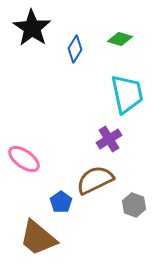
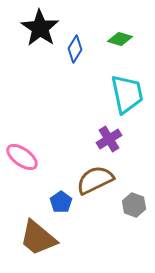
black star: moved 8 px right
pink ellipse: moved 2 px left, 2 px up
